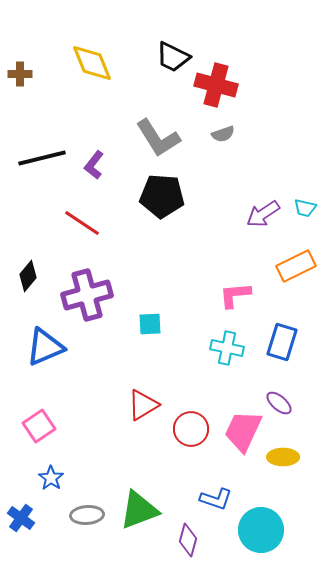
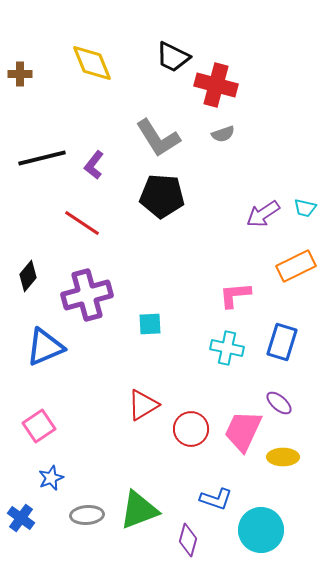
blue star: rotated 15 degrees clockwise
